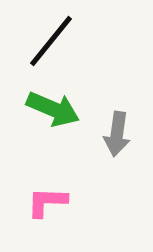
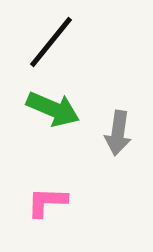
black line: moved 1 px down
gray arrow: moved 1 px right, 1 px up
